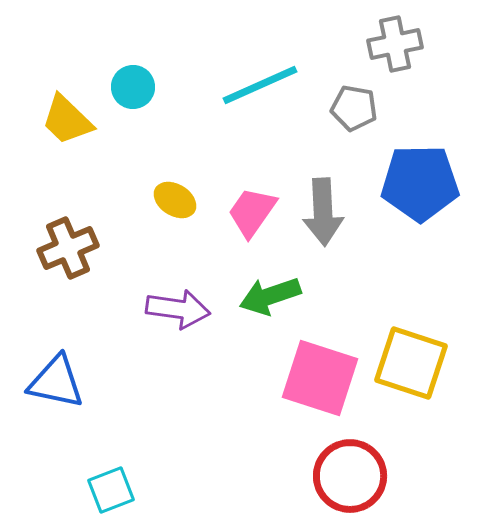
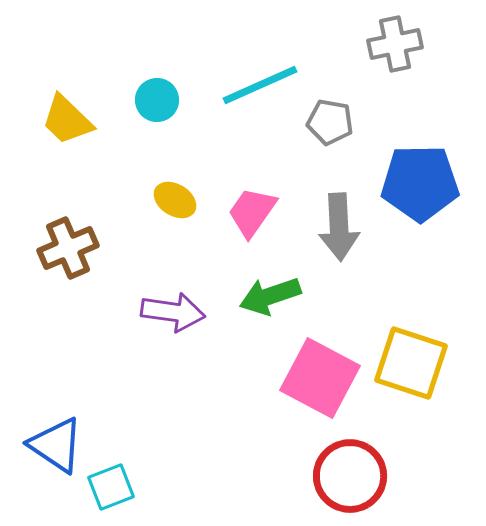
cyan circle: moved 24 px right, 13 px down
gray pentagon: moved 24 px left, 14 px down
gray arrow: moved 16 px right, 15 px down
purple arrow: moved 5 px left, 3 px down
pink square: rotated 10 degrees clockwise
blue triangle: moved 63 px down; rotated 22 degrees clockwise
cyan square: moved 3 px up
